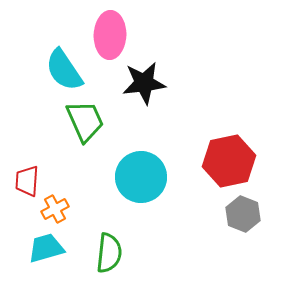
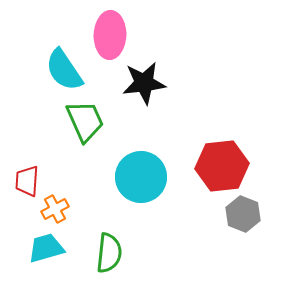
red hexagon: moved 7 px left, 5 px down; rotated 6 degrees clockwise
